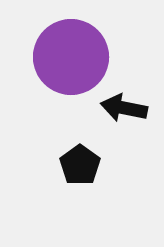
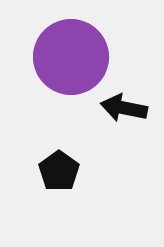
black pentagon: moved 21 px left, 6 px down
